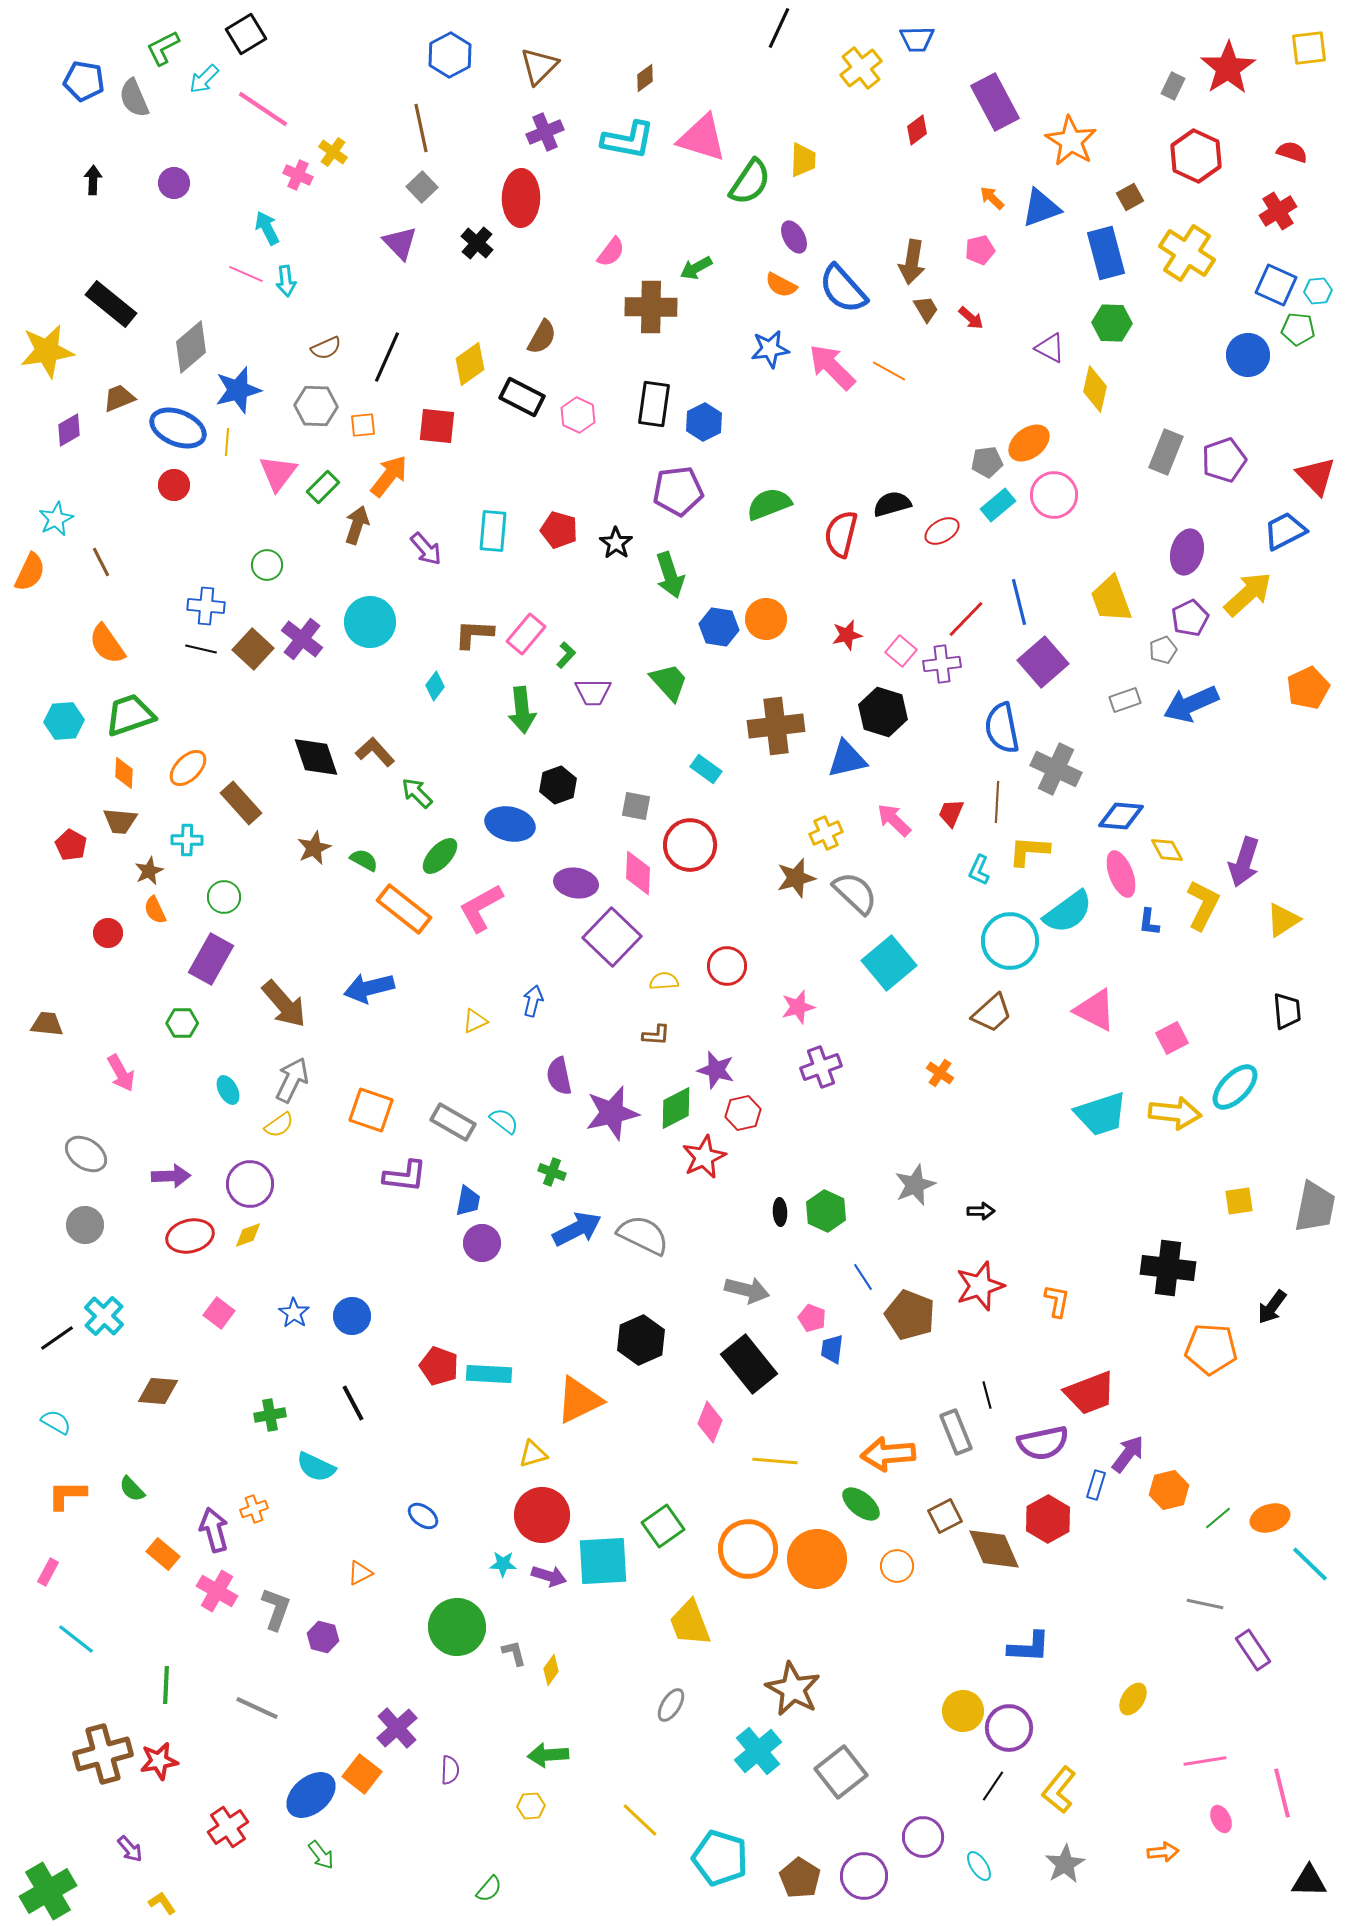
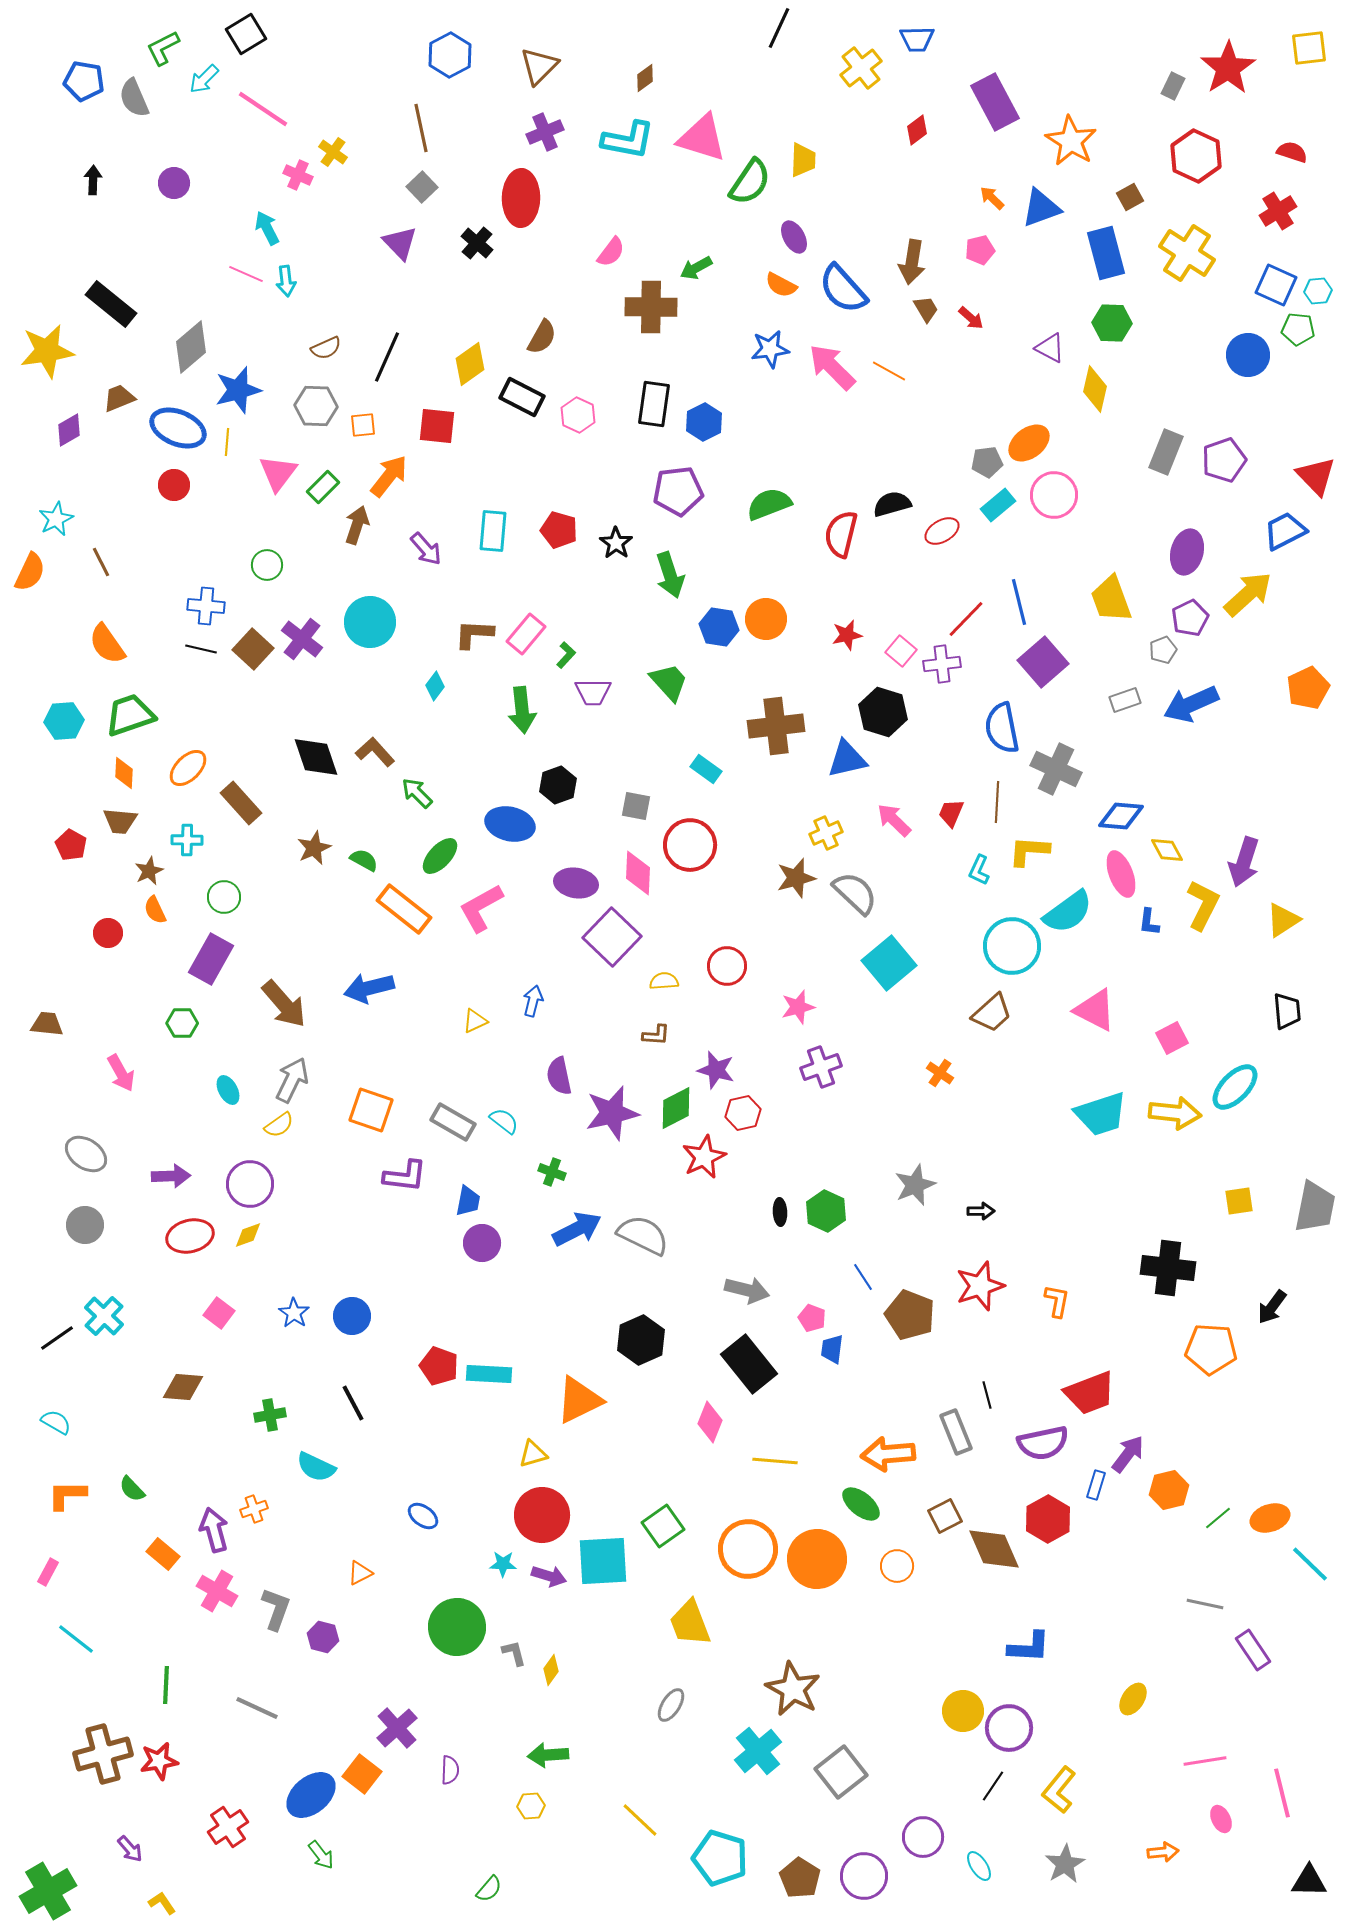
cyan circle at (1010, 941): moved 2 px right, 5 px down
brown diamond at (158, 1391): moved 25 px right, 4 px up
